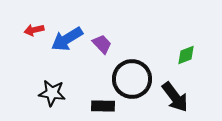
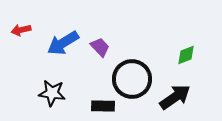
red arrow: moved 13 px left
blue arrow: moved 4 px left, 4 px down
purple trapezoid: moved 2 px left, 3 px down
black arrow: rotated 88 degrees counterclockwise
